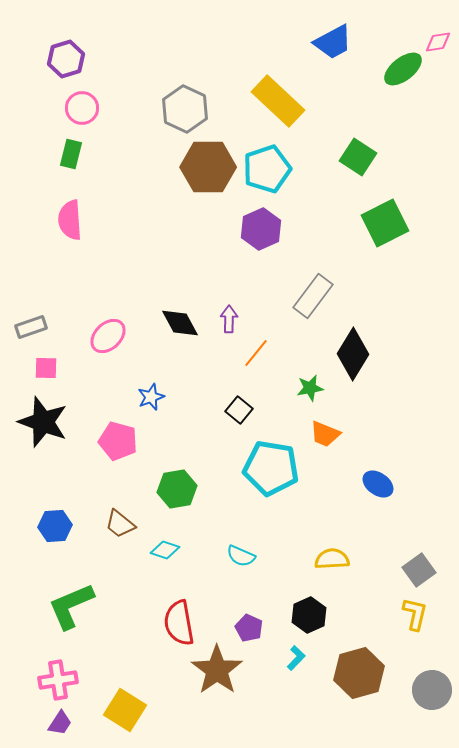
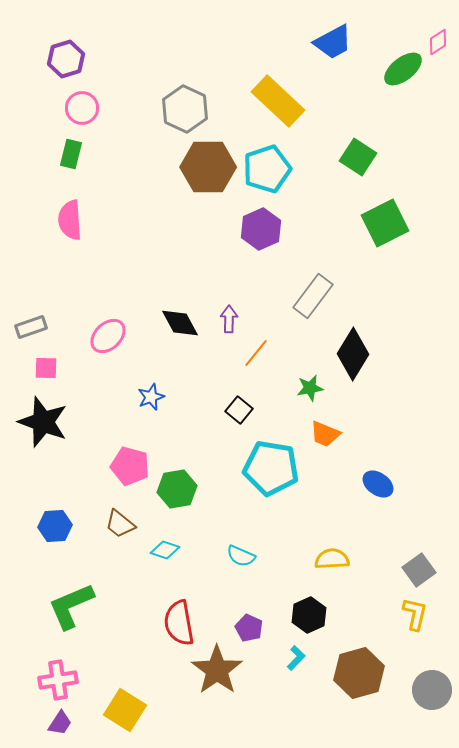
pink diamond at (438, 42): rotated 24 degrees counterclockwise
pink pentagon at (118, 441): moved 12 px right, 25 px down
